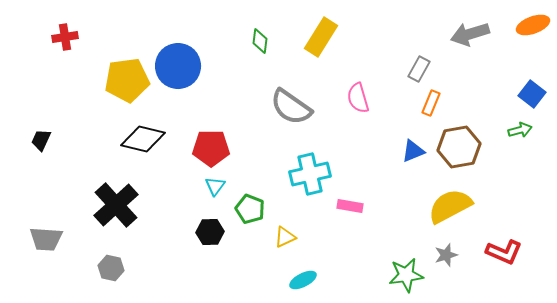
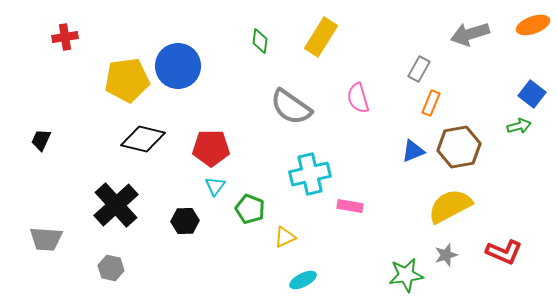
green arrow: moved 1 px left, 4 px up
black hexagon: moved 25 px left, 11 px up
